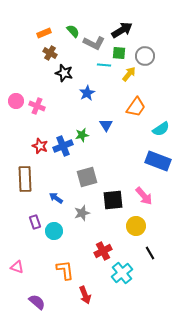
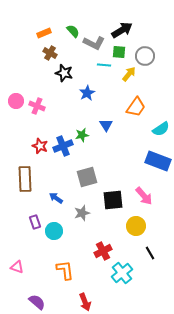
green square: moved 1 px up
red arrow: moved 7 px down
